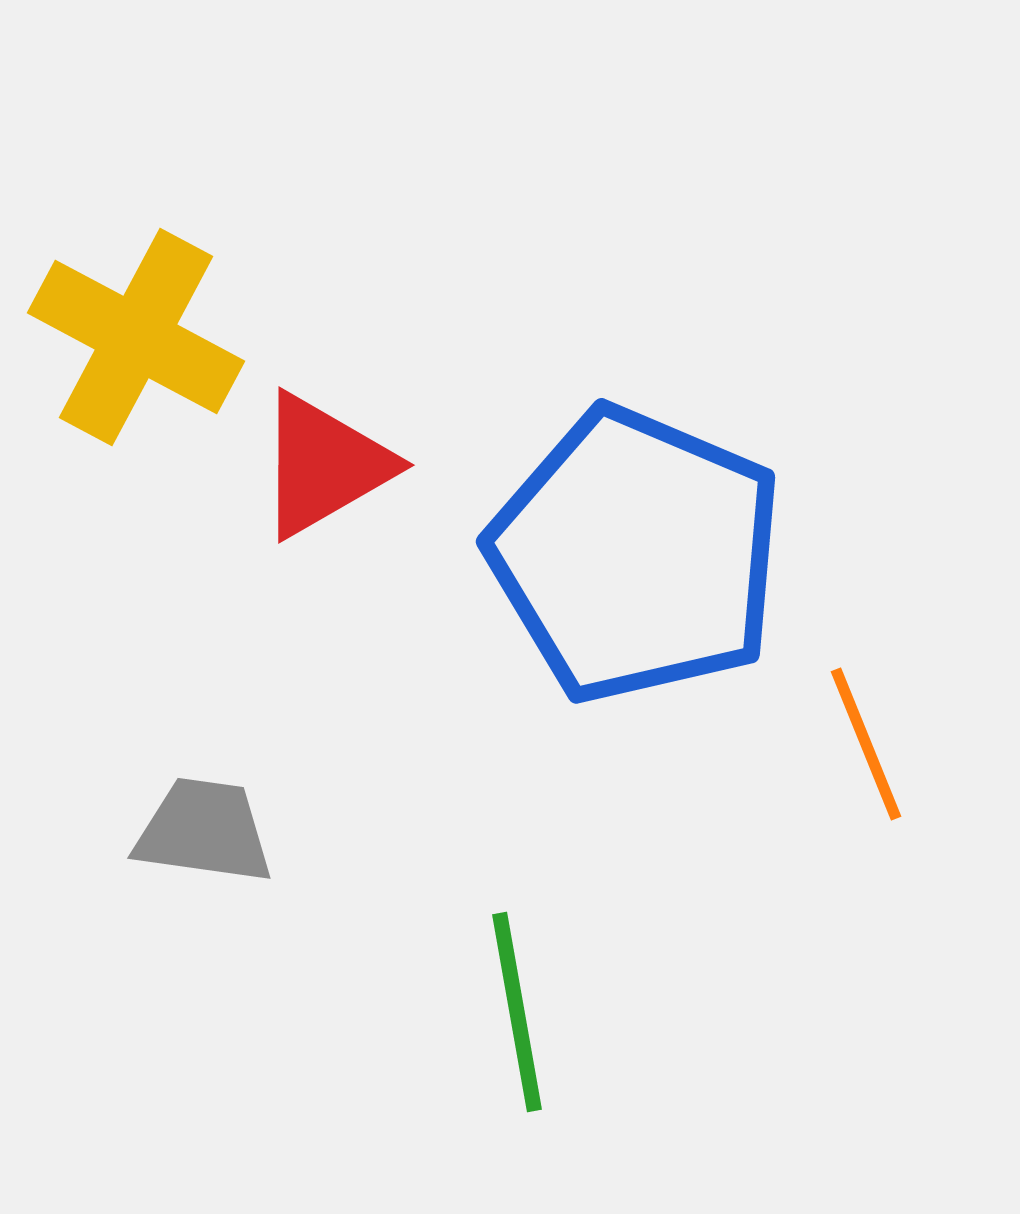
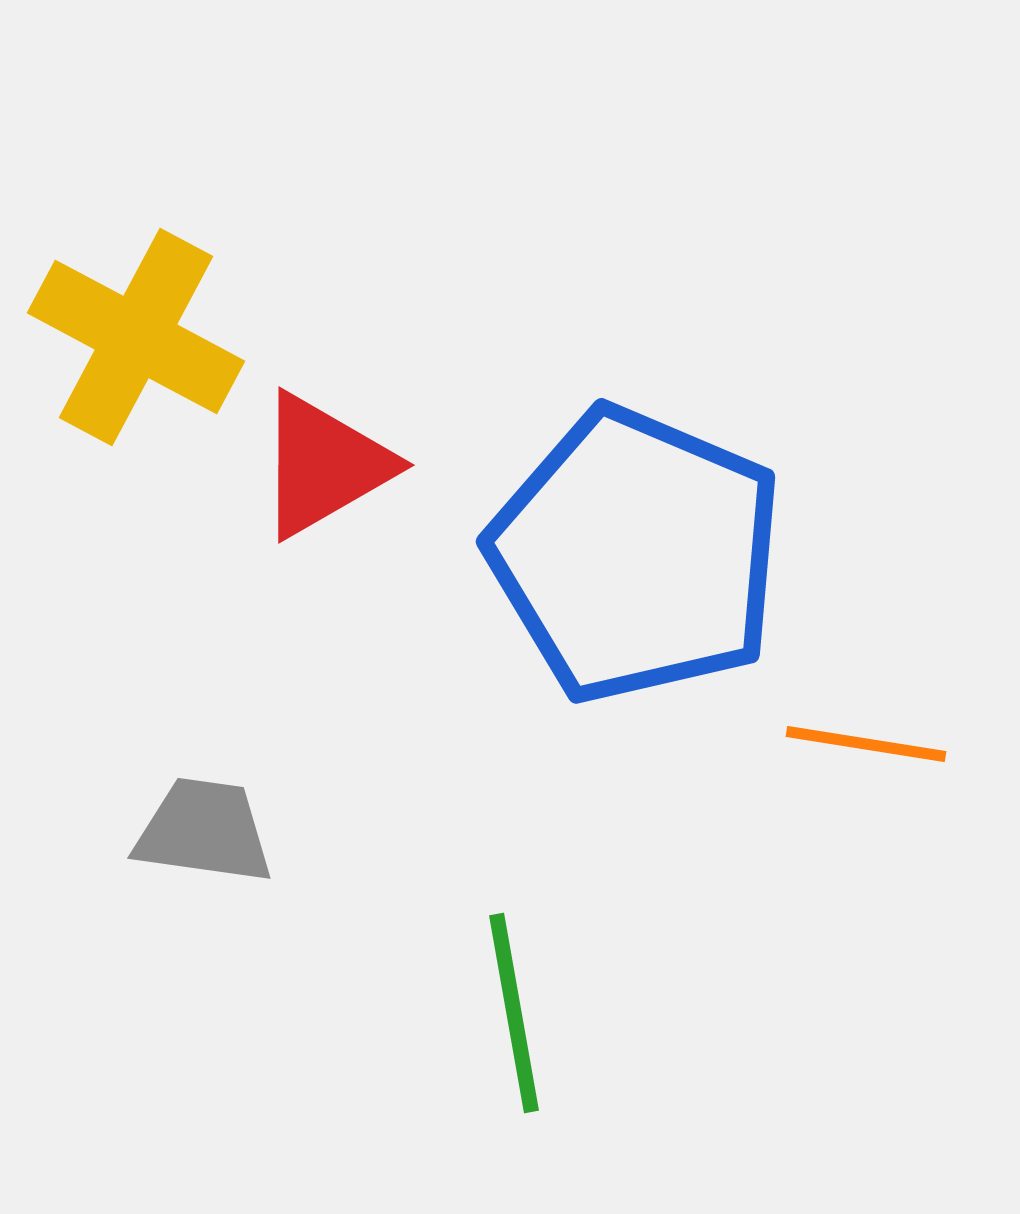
orange line: rotated 59 degrees counterclockwise
green line: moved 3 px left, 1 px down
